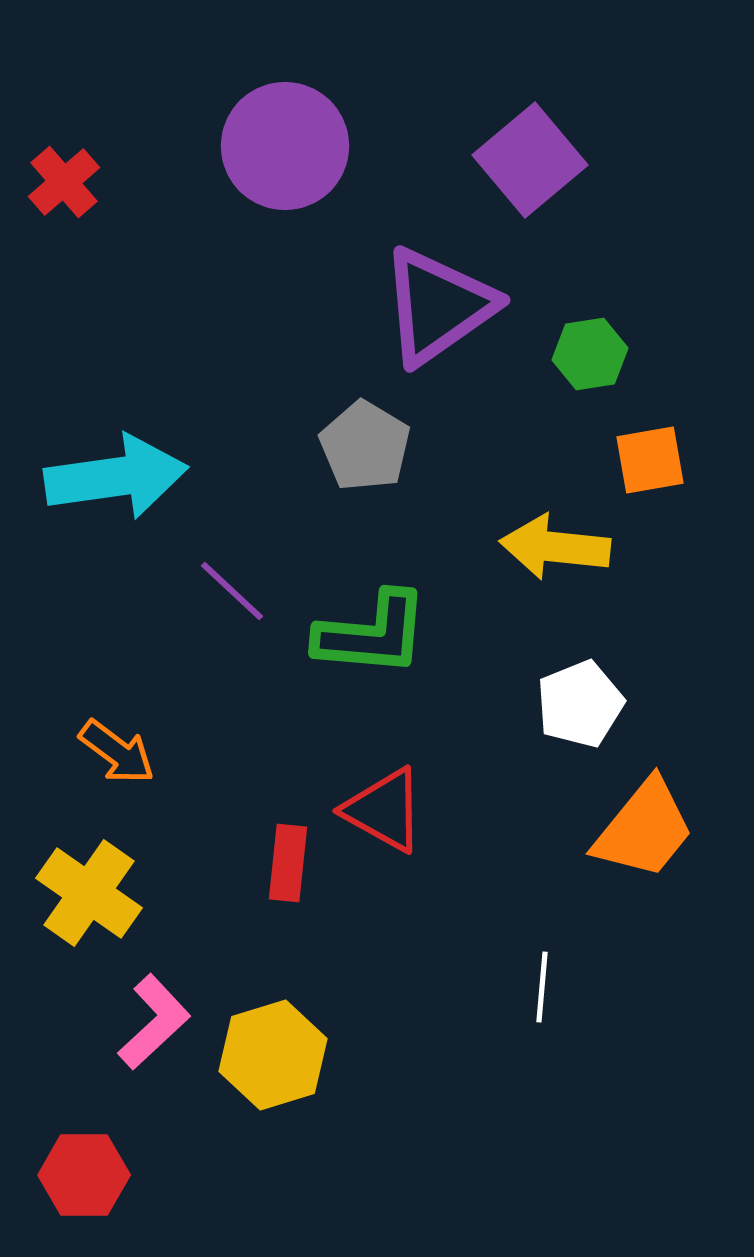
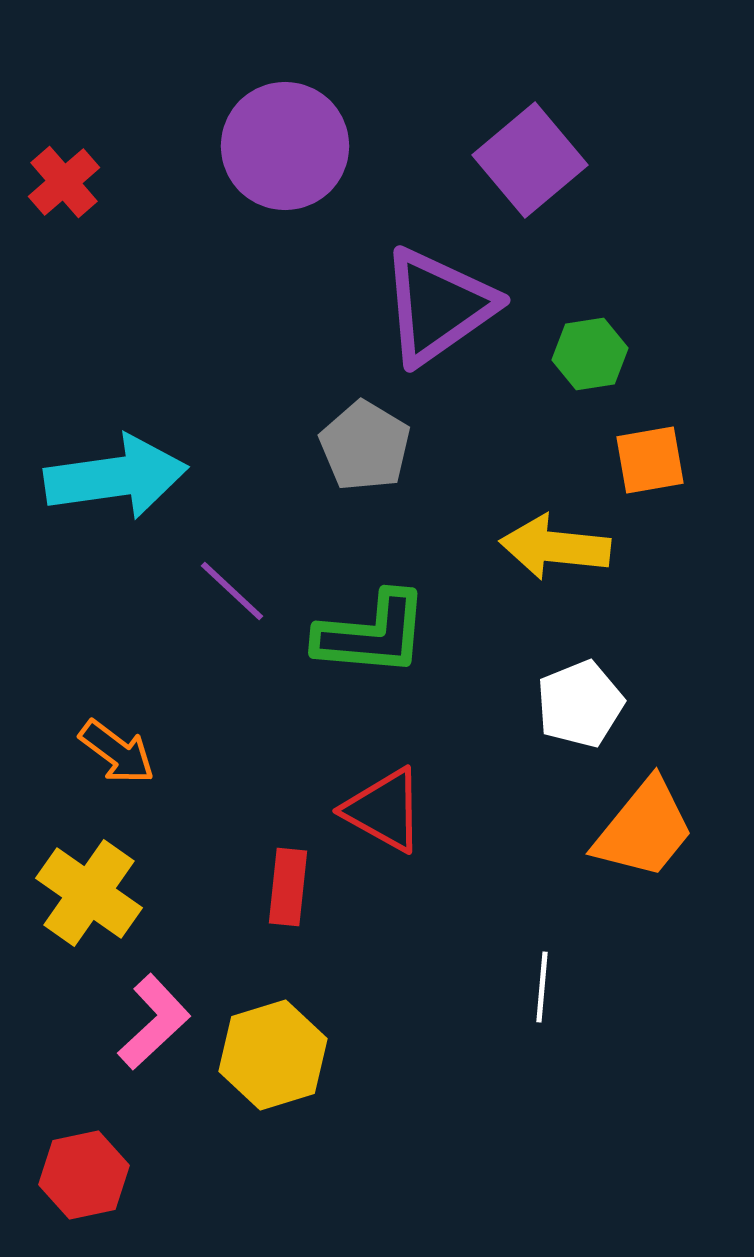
red rectangle: moved 24 px down
red hexagon: rotated 12 degrees counterclockwise
